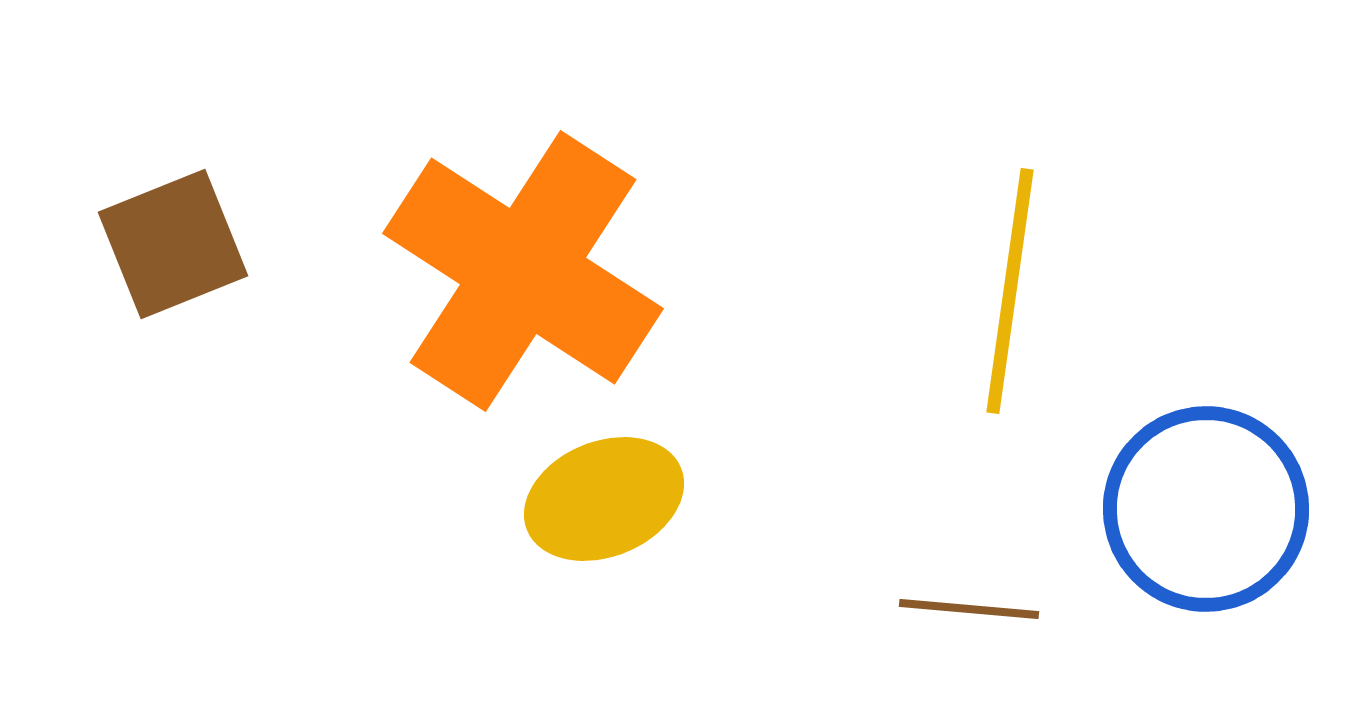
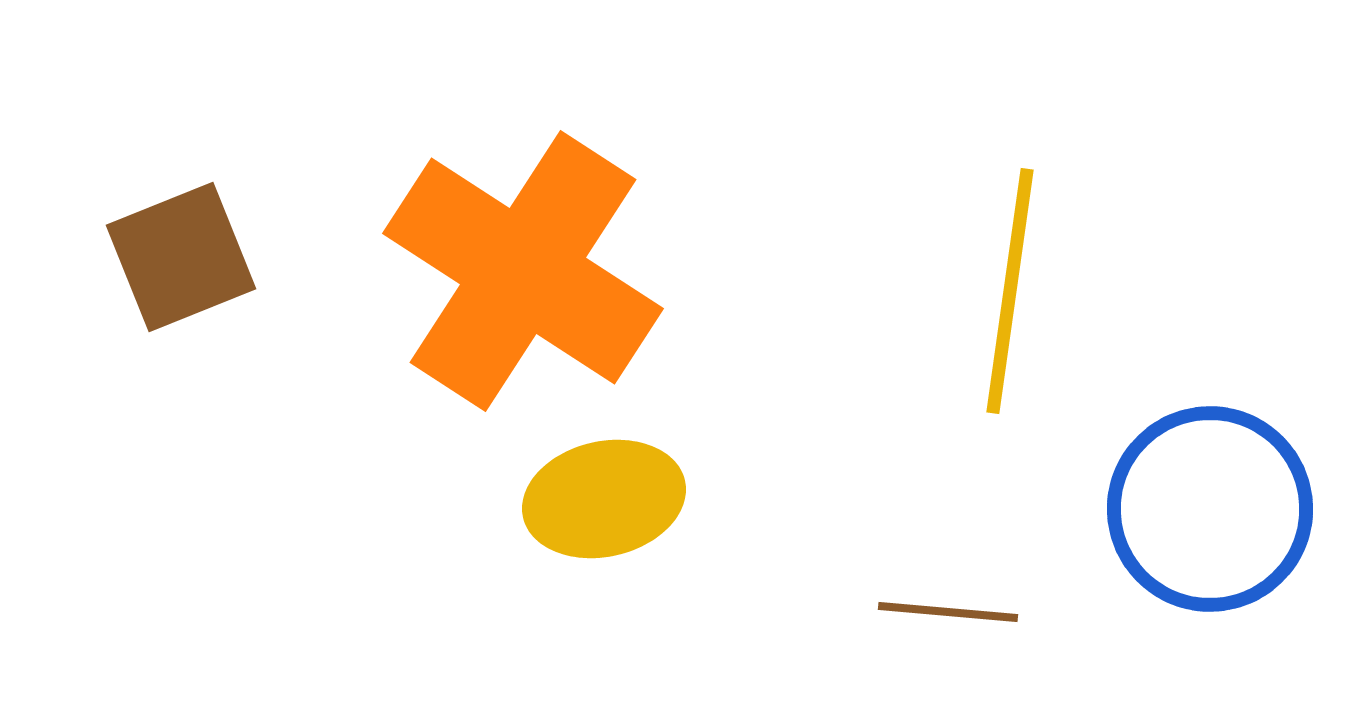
brown square: moved 8 px right, 13 px down
yellow ellipse: rotated 9 degrees clockwise
blue circle: moved 4 px right
brown line: moved 21 px left, 3 px down
